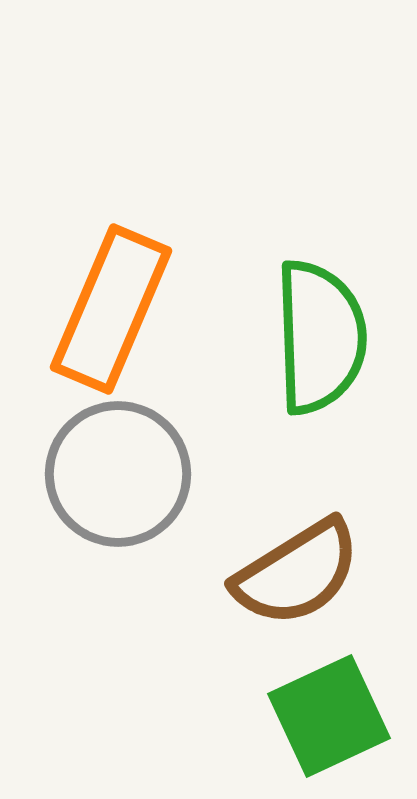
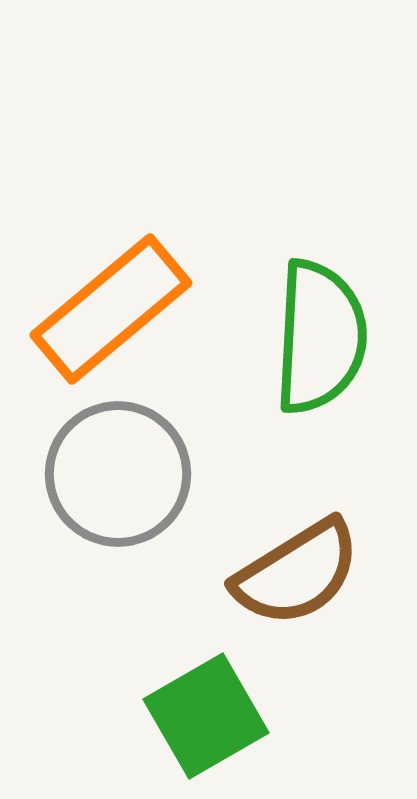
orange rectangle: rotated 27 degrees clockwise
green semicircle: rotated 5 degrees clockwise
green square: moved 123 px left; rotated 5 degrees counterclockwise
